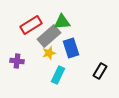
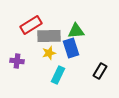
green triangle: moved 14 px right, 9 px down
gray rectangle: rotated 40 degrees clockwise
